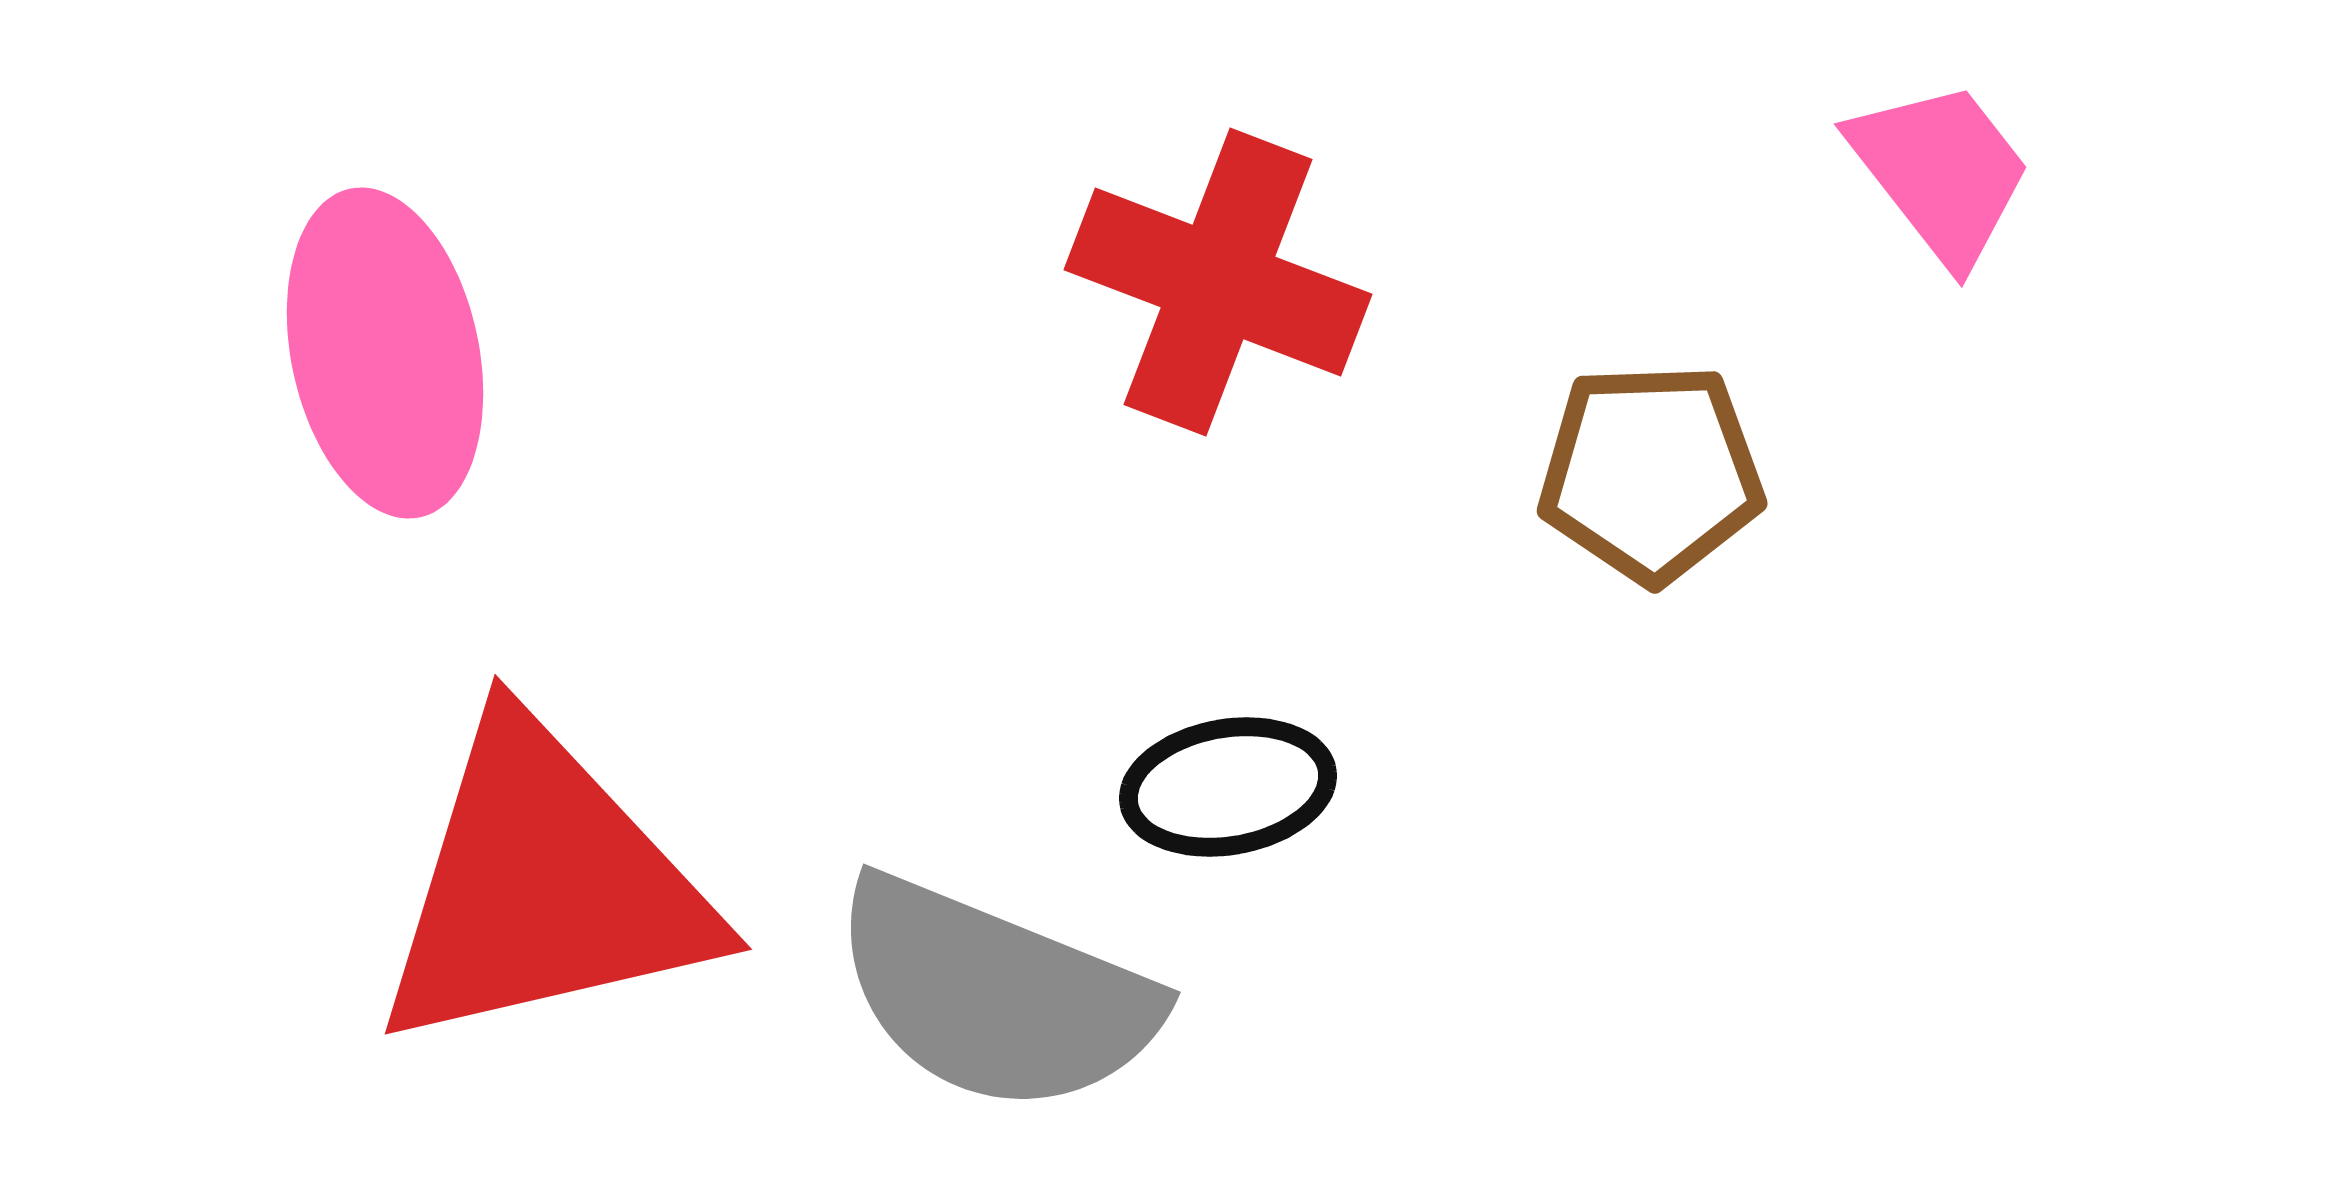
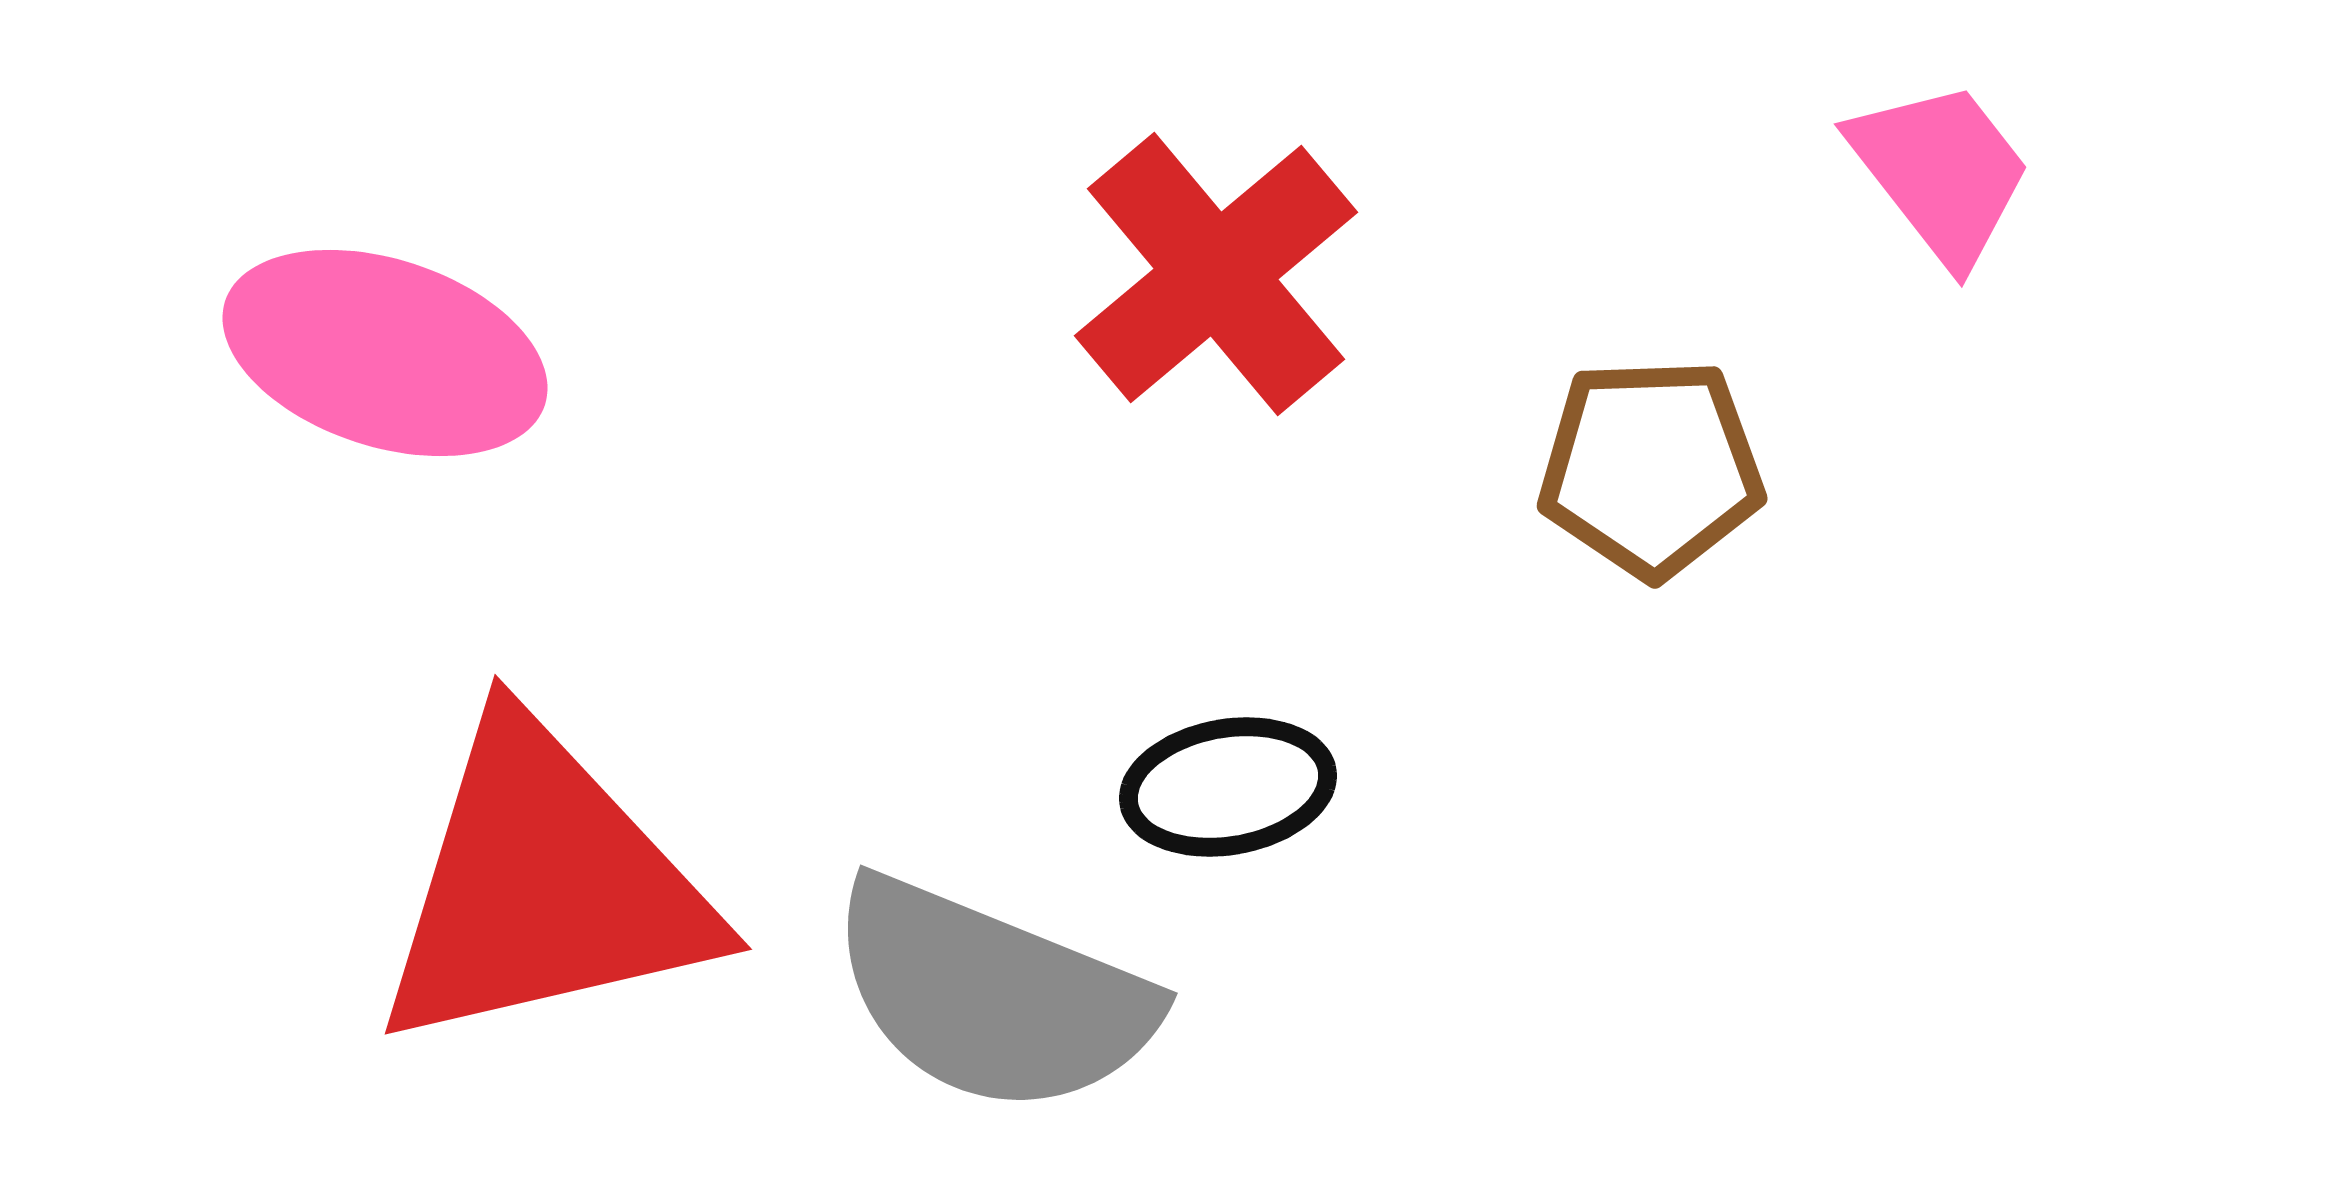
red cross: moved 2 px left, 8 px up; rotated 29 degrees clockwise
pink ellipse: rotated 60 degrees counterclockwise
brown pentagon: moved 5 px up
gray semicircle: moved 3 px left, 1 px down
